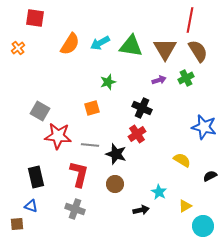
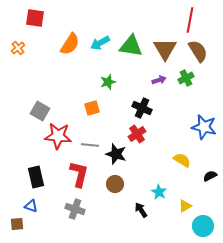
black arrow: rotated 112 degrees counterclockwise
